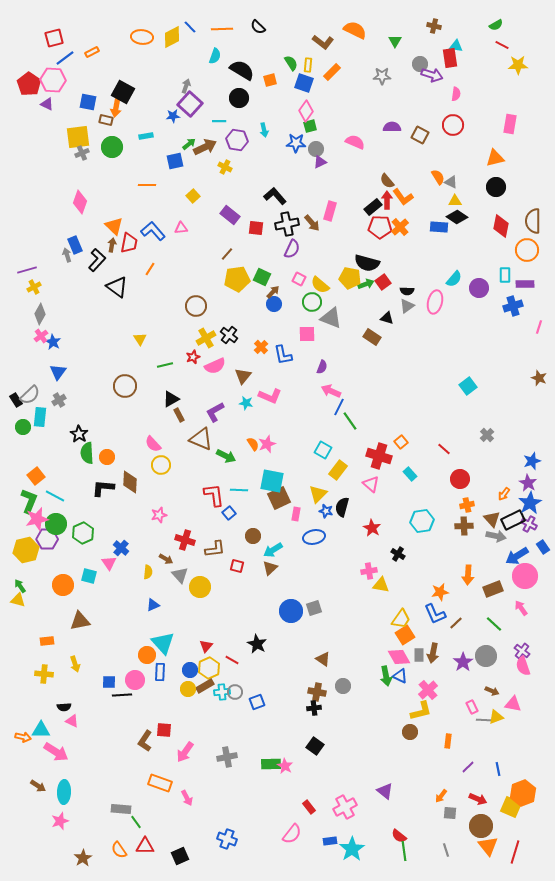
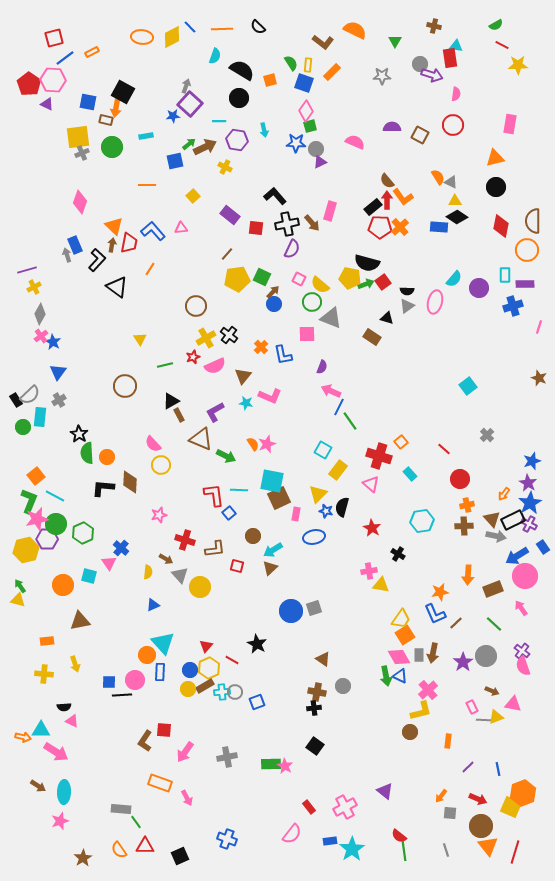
black triangle at (171, 399): moved 2 px down
